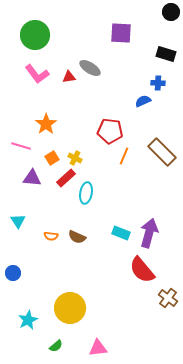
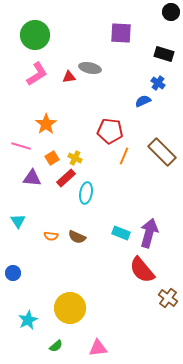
black rectangle: moved 2 px left
gray ellipse: rotated 20 degrees counterclockwise
pink L-shape: rotated 85 degrees counterclockwise
blue cross: rotated 32 degrees clockwise
